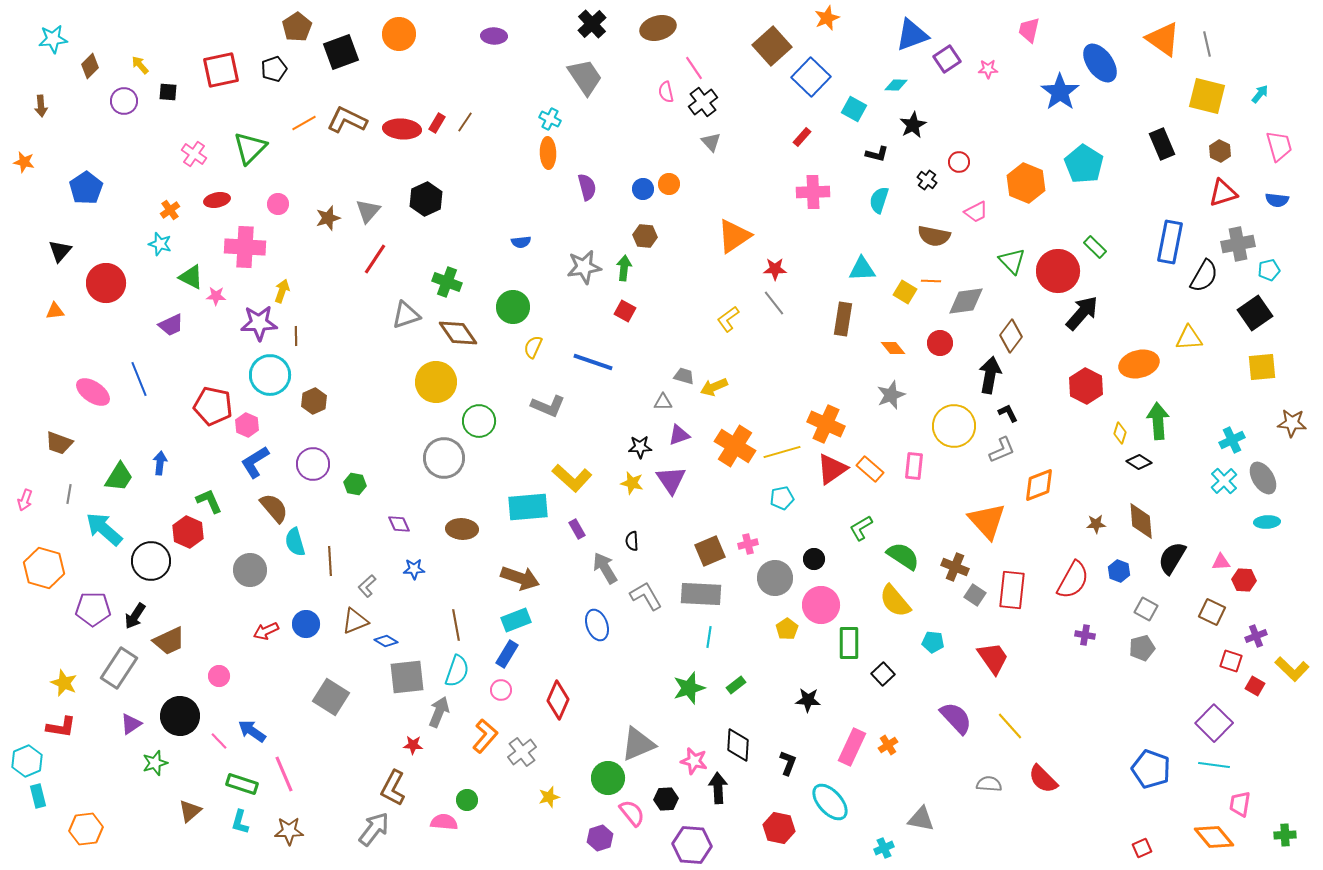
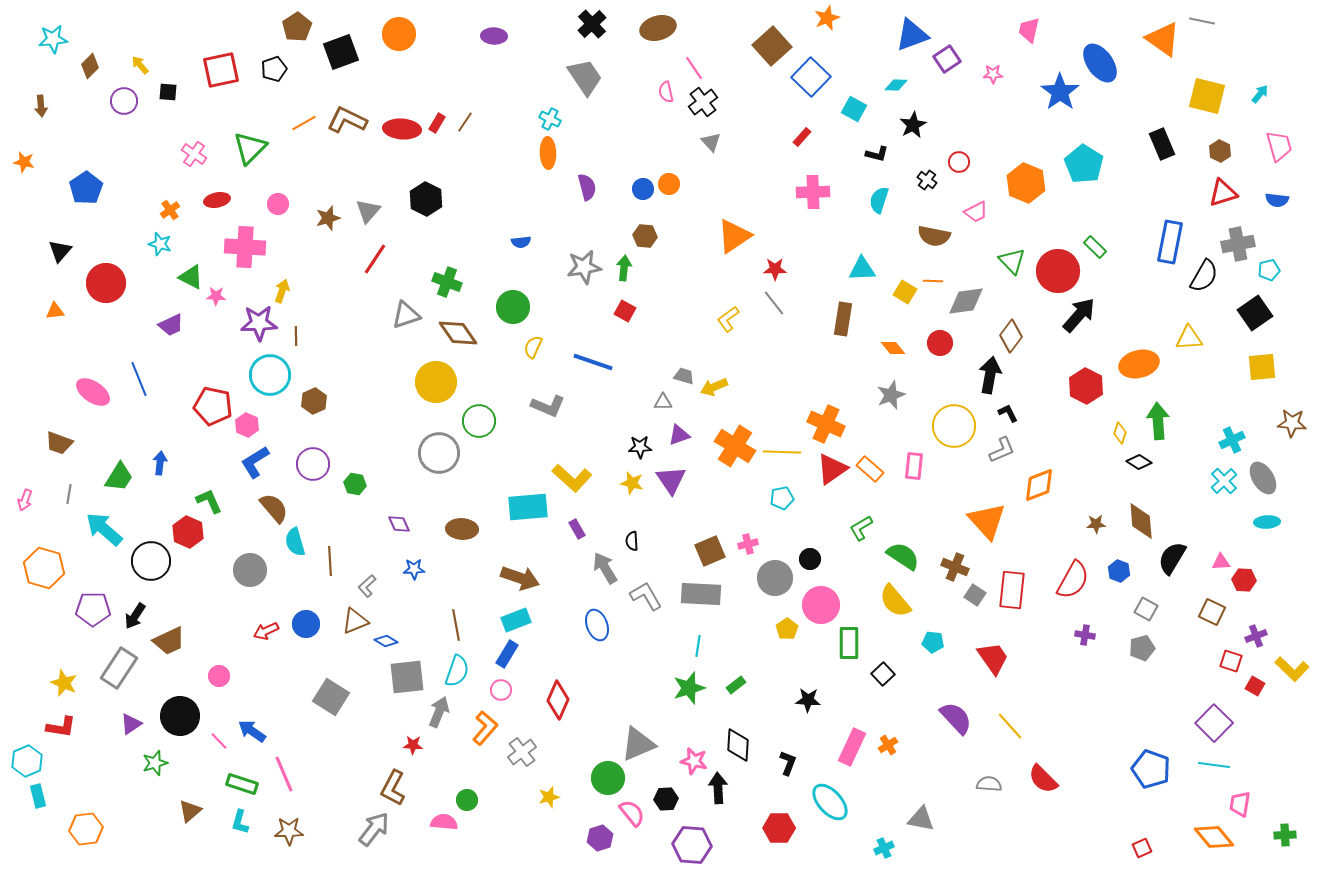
gray line at (1207, 44): moved 5 px left, 23 px up; rotated 65 degrees counterclockwise
pink star at (988, 69): moved 5 px right, 5 px down
black hexagon at (426, 199): rotated 8 degrees counterclockwise
orange line at (931, 281): moved 2 px right
black arrow at (1082, 313): moved 3 px left, 2 px down
yellow line at (782, 452): rotated 18 degrees clockwise
gray circle at (444, 458): moved 5 px left, 5 px up
black circle at (814, 559): moved 4 px left
cyan line at (709, 637): moved 11 px left, 9 px down
orange L-shape at (485, 736): moved 8 px up
red hexagon at (779, 828): rotated 12 degrees counterclockwise
